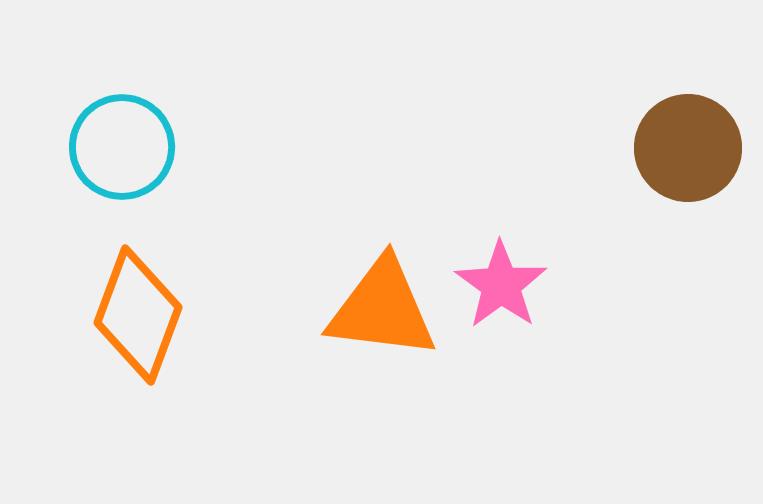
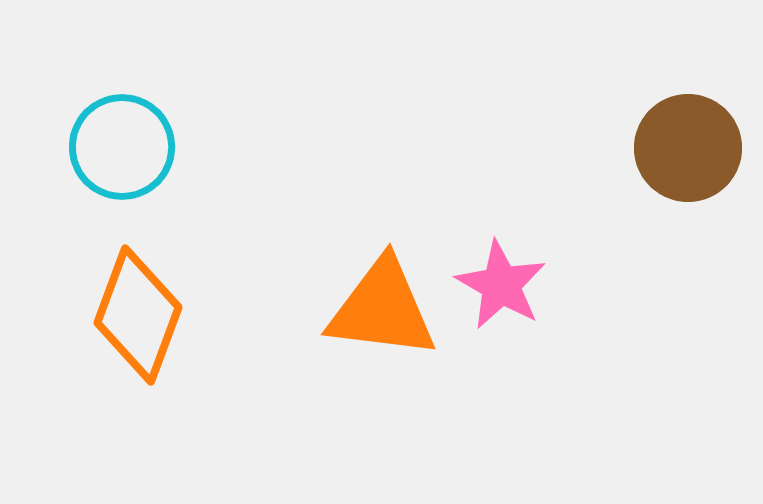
pink star: rotated 6 degrees counterclockwise
